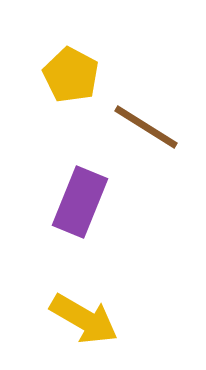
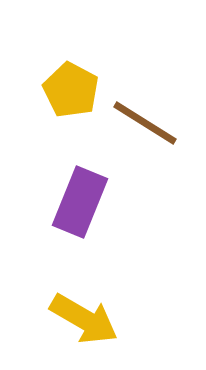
yellow pentagon: moved 15 px down
brown line: moved 1 px left, 4 px up
